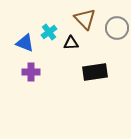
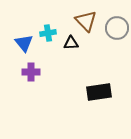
brown triangle: moved 1 px right, 2 px down
cyan cross: moved 1 px left, 1 px down; rotated 28 degrees clockwise
blue triangle: moved 1 px left; rotated 30 degrees clockwise
black rectangle: moved 4 px right, 20 px down
